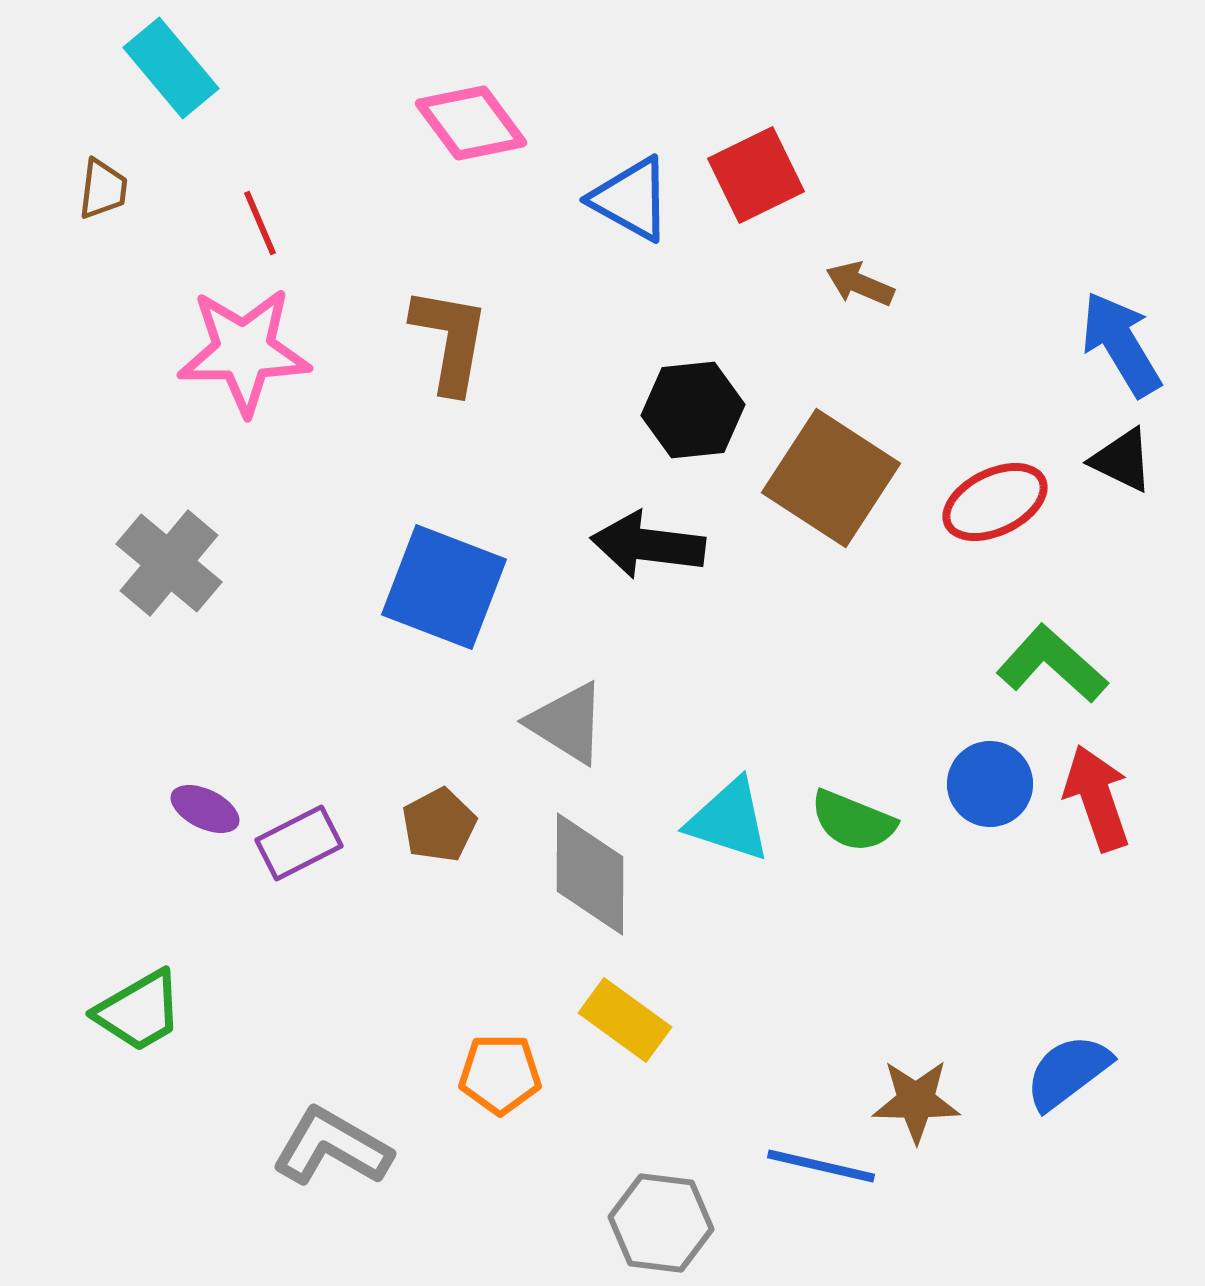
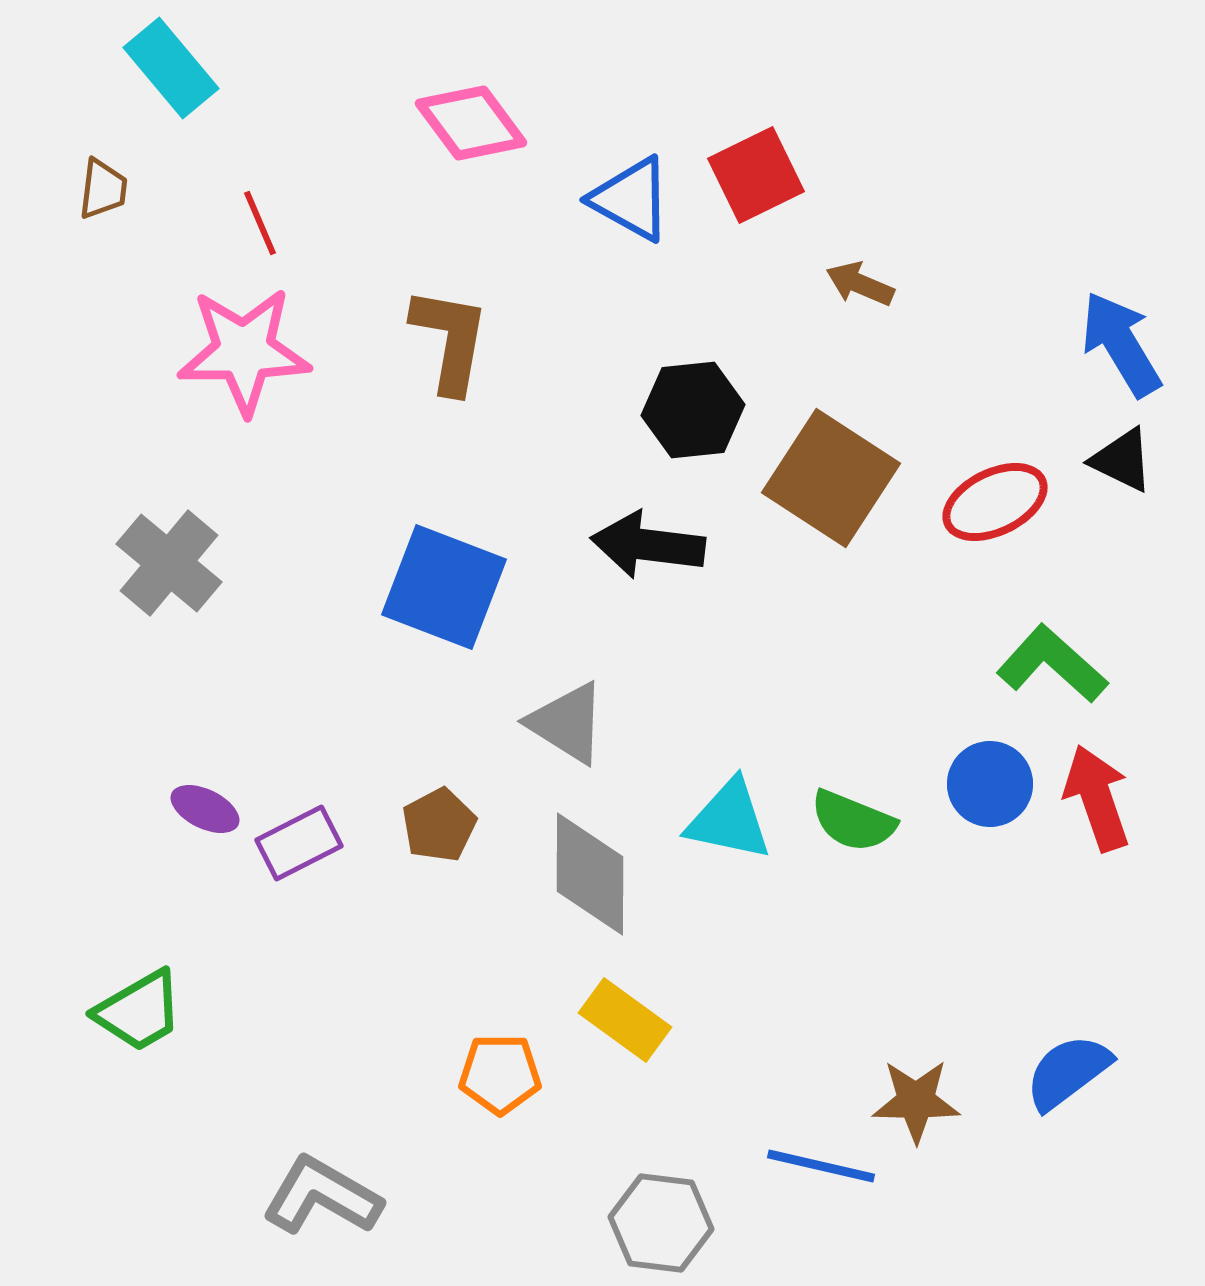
cyan triangle: rotated 6 degrees counterclockwise
gray L-shape: moved 10 px left, 49 px down
